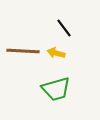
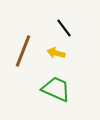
brown line: rotated 72 degrees counterclockwise
green trapezoid: rotated 140 degrees counterclockwise
